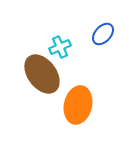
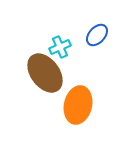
blue ellipse: moved 6 px left, 1 px down
brown ellipse: moved 3 px right, 1 px up
